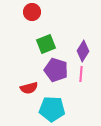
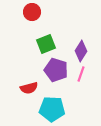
purple diamond: moved 2 px left
pink line: rotated 14 degrees clockwise
